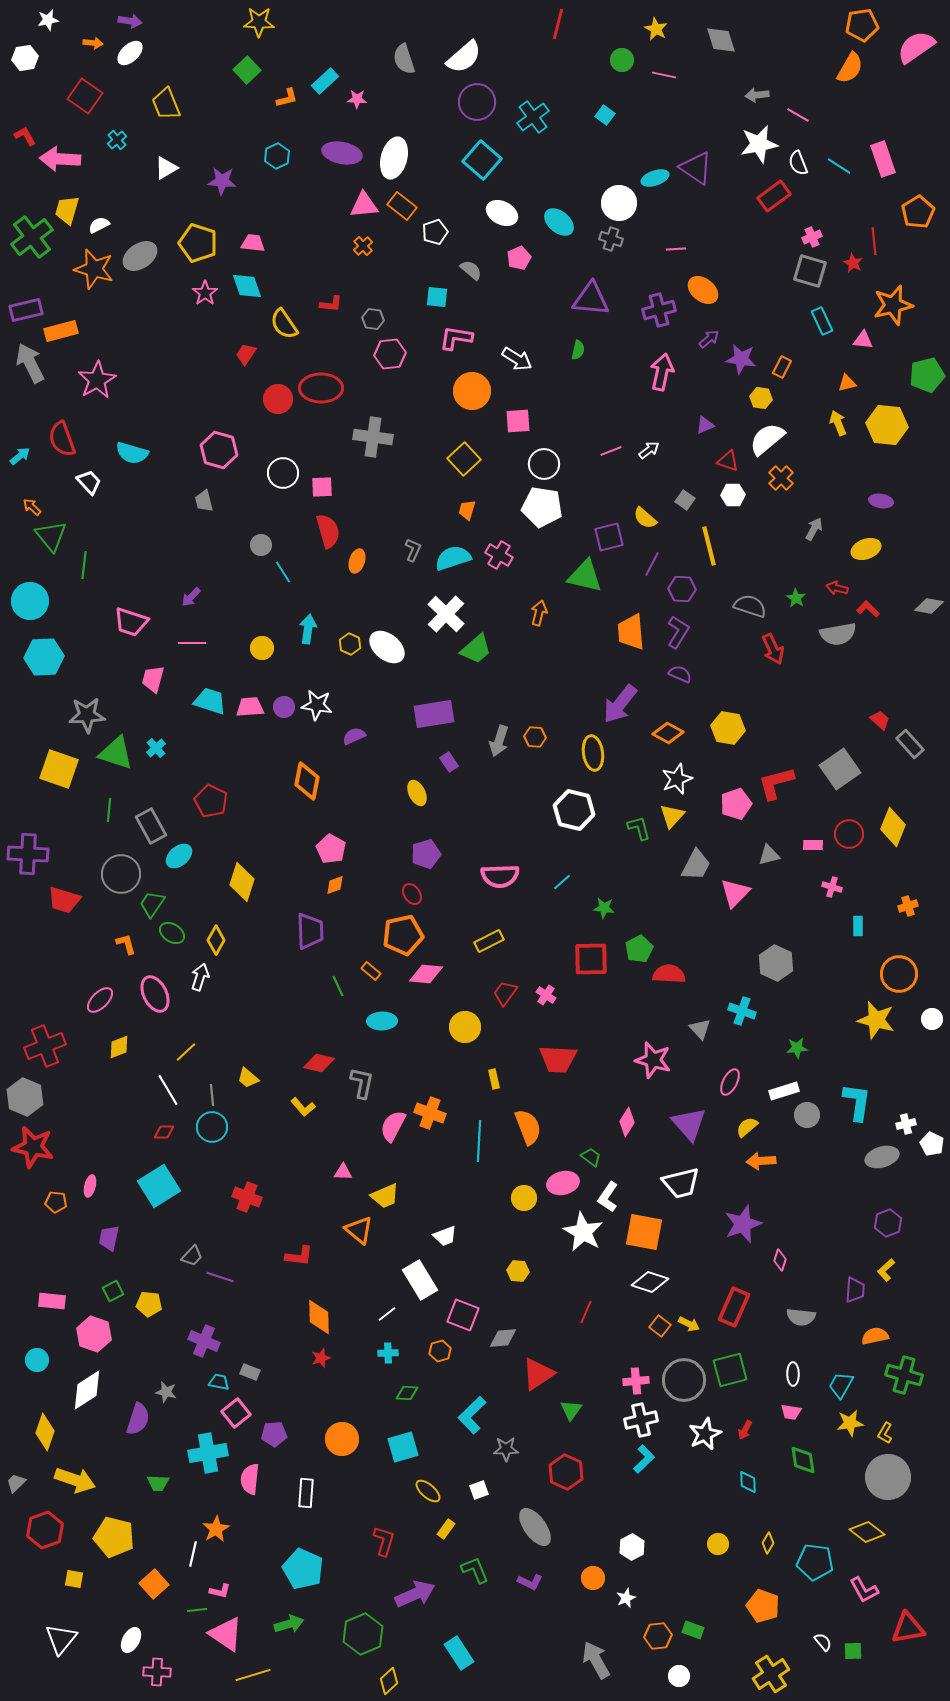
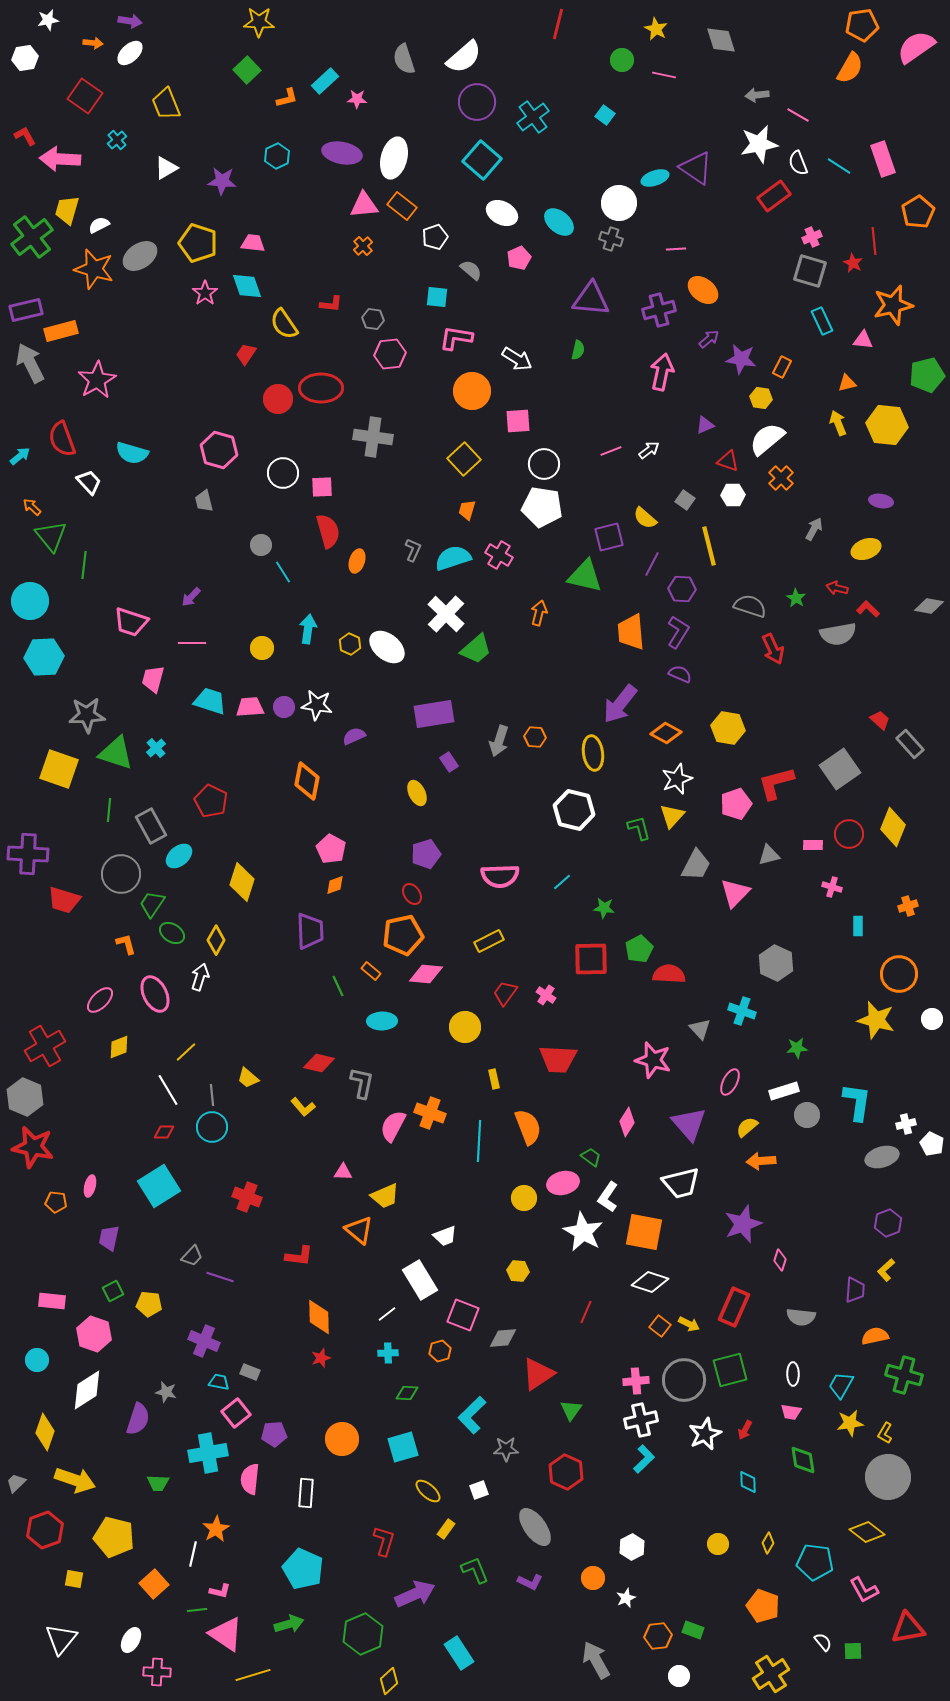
white pentagon at (435, 232): moved 5 px down
orange diamond at (668, 733): moved 2 px left
red cross at (45, 1046): rotated 9 degrees counterclockwise
